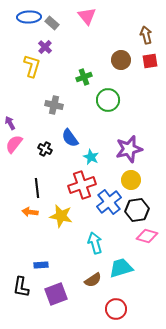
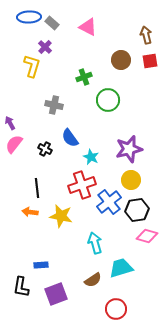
pink triangle: moved 1 px right, 11 px down; rotated 24 degrees counterclockwise
